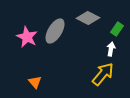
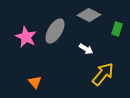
gray diamond: moved 1 px right, 3 px up
green rectangle: rotated 16 degrees counterclockwise
pink star: moved 1 px left
white arrow: moved 25 px left; rotated 112 degrees clockwise
